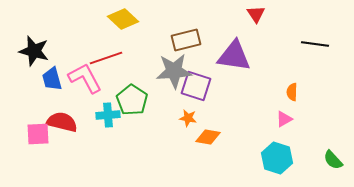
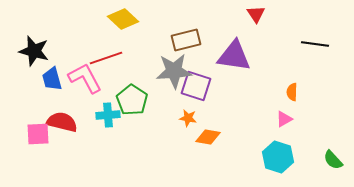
cyan hexagon: moved 1 px right, 1 px up
